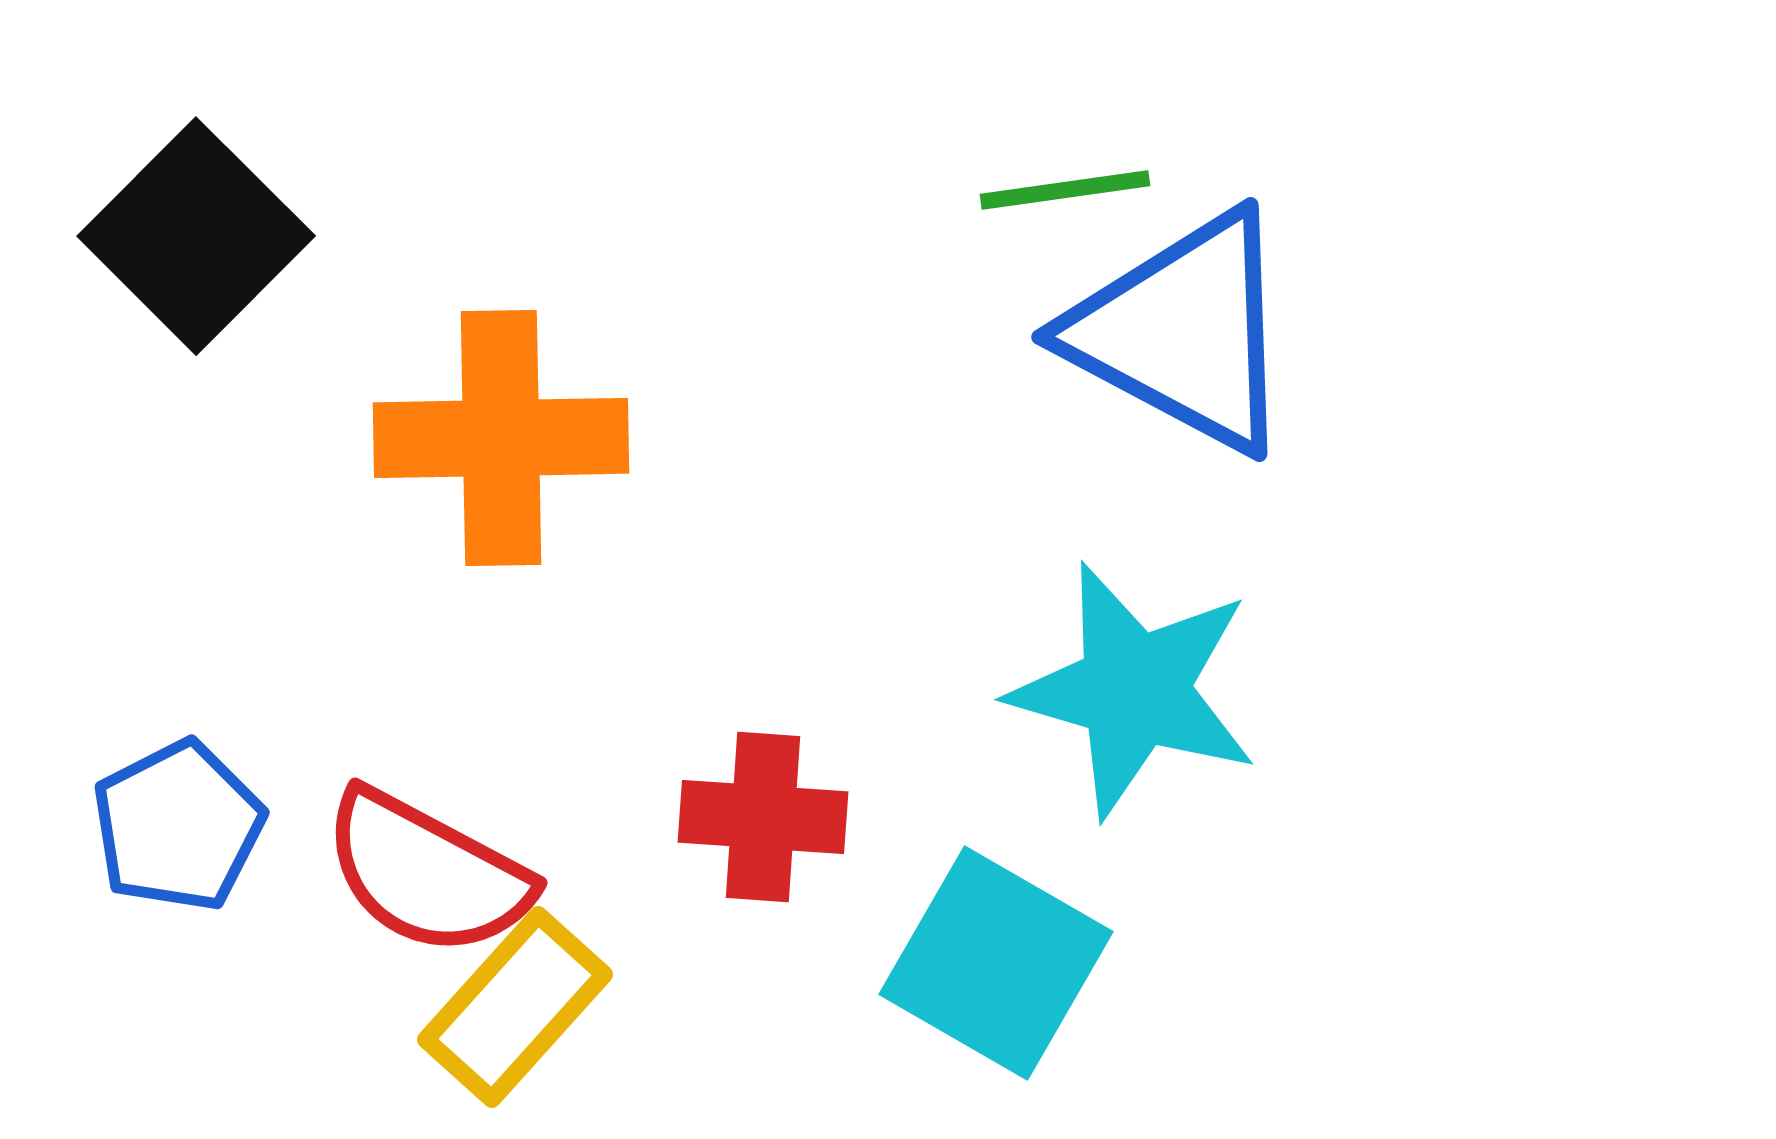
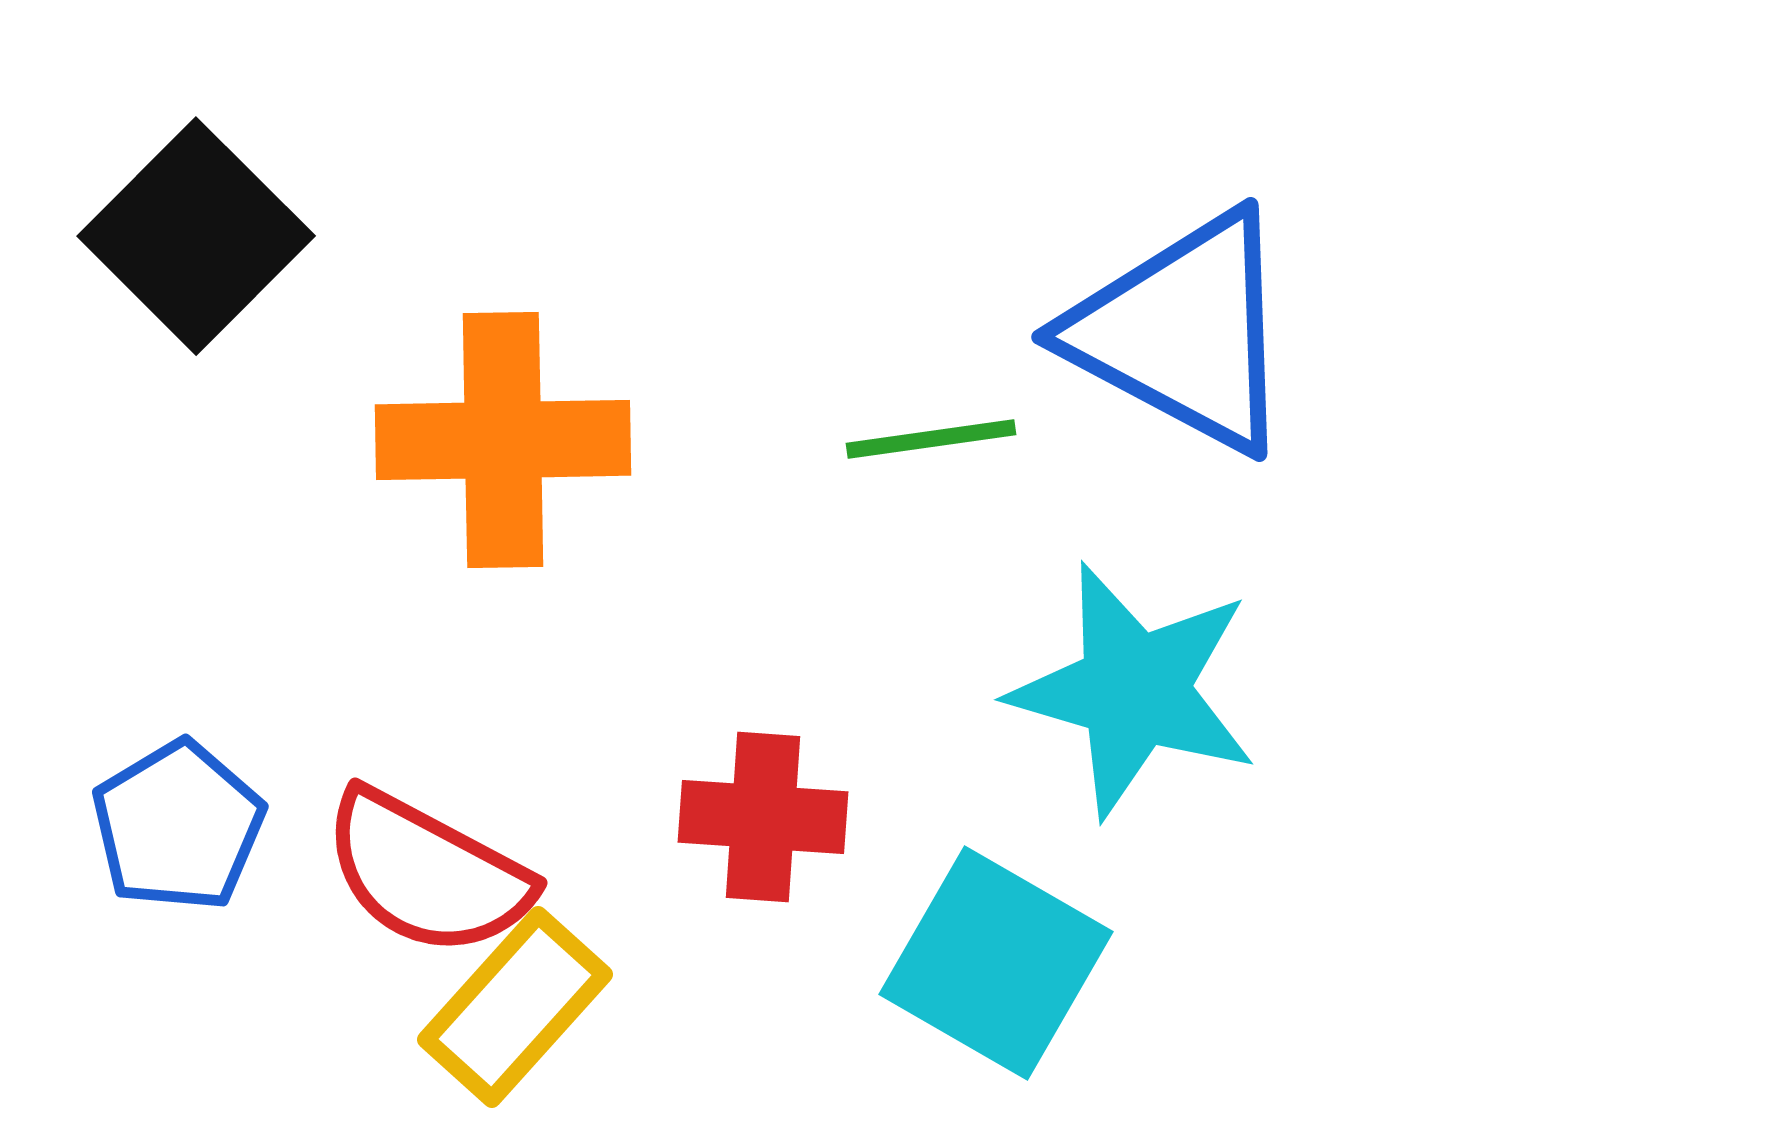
green line: moved 134 px left, 249 px down
orange cross: moved 2 px right, 2 px down
blue pentagon: rotated 4 degrees counterclockwise
